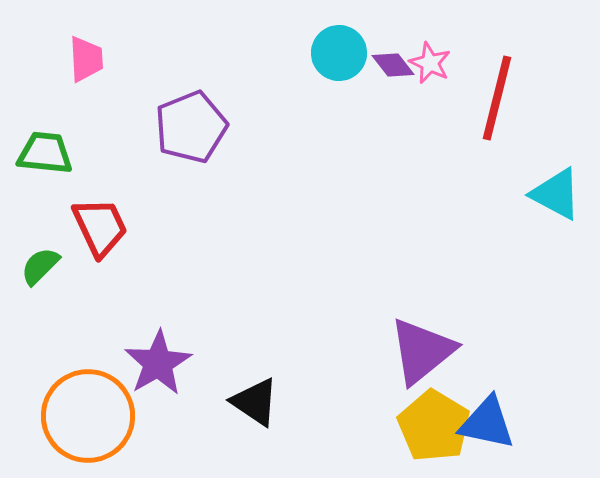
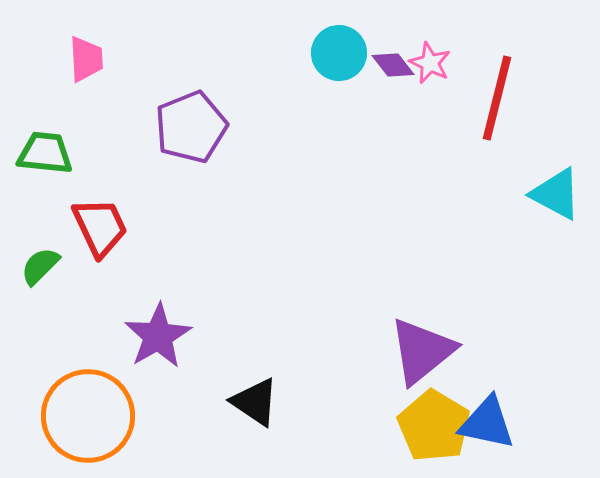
purple star: moved 27 px up
